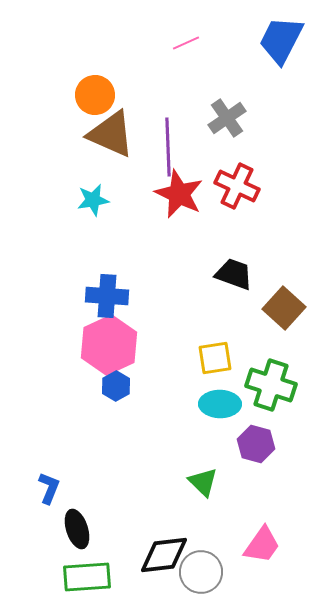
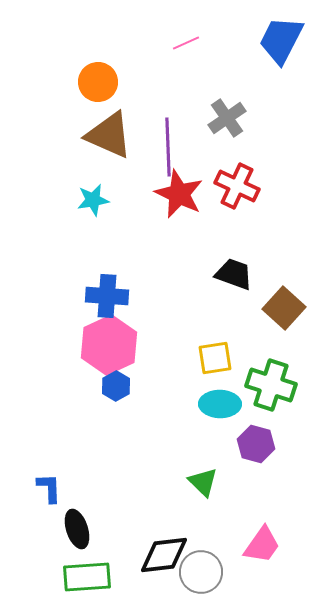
orange circle: moved 3 px right, 13 px up
brown triangle: moved 2 px left, 1 px down
blue L-shape: rotated 24 degrees counterclockwise
